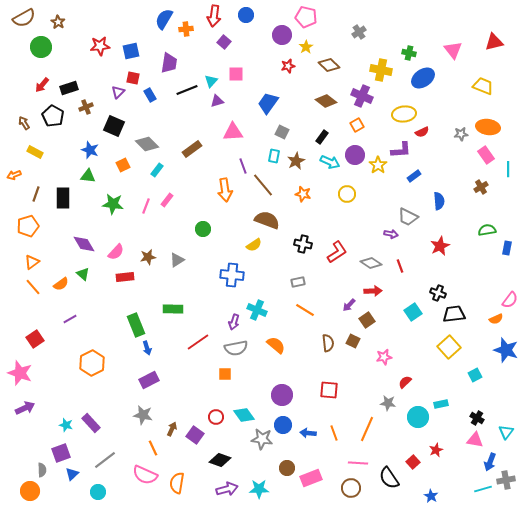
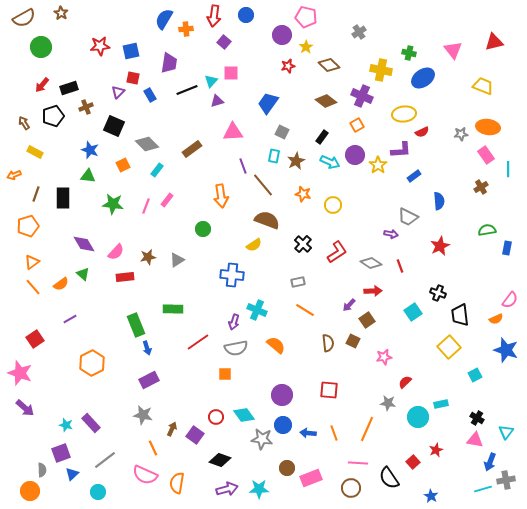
brown star at (58, 22): moved 3 px right, 9 px up
pink square at (236, 74): moved 5 px left, 1 px up
black pentagon at (53, 116): rotated 25 degrees clockwise
orange arrow at (225, 190): moved 4 px left, 6 px down
yellow circle at (347, 194): moved 14 px left, 11 px down
black cross at (303, 244): rotated 30 degrees clockwise
black trapezoid at (454, 314): moved 6 px right, 1 px down; rotated 90 degrees counterclockwise
purple arrow at (25, 408): rotated 66 degrees clockwise
